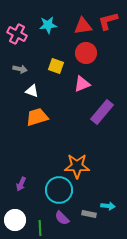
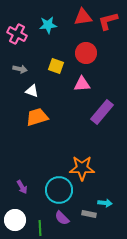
red triangle: moved 9 px up
pink triangle: rotated 18 degrees clockwise
orange star: moved 5 px right, 2 px down
purple arrow: moved 1 px right, 3 px down; rotated 56 degrees counterclockwise
cyan arrow: moved 3 px left, 3 px up
